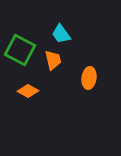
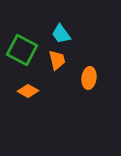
green square: moved 2 px right
orange trapezoid: moved 4 px right
